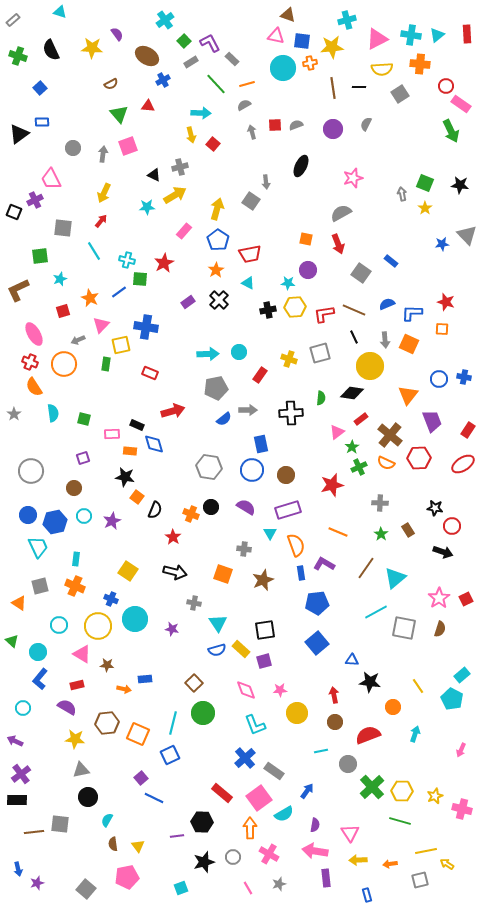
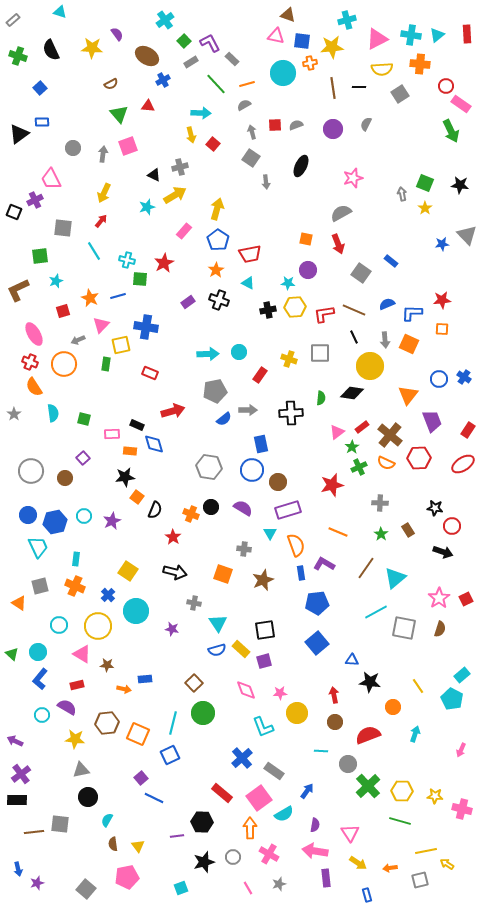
cyan circle at (283, 68): moved 5 px down
gray square at (251, 201): moved 43 px up
cyan star at (147, 207): rotated 14 degrees counterclockwise
cyan star at (60, 279): moved 4 px left, 2 px down
blue line at (119, 292): moved 1 px left, 4 px down; rotated 21 degrees clockwise
black cross at (219, 300): rotated 24 degrees counterclockwise
red star at (446, 302): moved 4 px left, 2 px up; rotated 24 degrees counterclockwise
gray square at (320, 353): rotated 15 degrees clockwise
blue cross at (464, 377): rotated 24 degrees clockwise
gray pentagon at (216, 388): moved 1 px left, 3 px down
red rectangle at (361, 419): moved 1 px right, 8 px down
purple square at (83, 458): rotated 24 degrees counterclockwise
brown circle at (286, 475): moved 8 px left, 7 px down
black star at (125, 477): rotated 18 degrees counterclockwise
brown circle at (74, 488): moved 9 px left, 10 px up
purple semicircle at (246, 507): moved 3 px left, 1 px down
blue cross at (111, 599): moved 3 px left, 4 px up; rotated 24 degrees clockwise
cyan circle at (135, 619): moved 1 px right, 8 px up
green triangle at (12, 641): moved 13 px down
pink star at (280, 690): moved 3 px down
cyan circle at (23, 708): moved 19 px right, 7 px down
cyan L-shape at (255, 725): moved 8 px right, 2 px down
cyan line at (321, 751): rotated 16 degrees clockwise
blue cross at (245, 758): moved 3 px left
green cross at (372, 787): moved 4 px left, 1 px up
yellow star at (435, 796): rotated 28 degrees clockwise
yellow arrow at (358, 860): moved 3 px down; rotated 144 degrees counterclockwise
orange arrow at (390, 864): moved 4 px down
